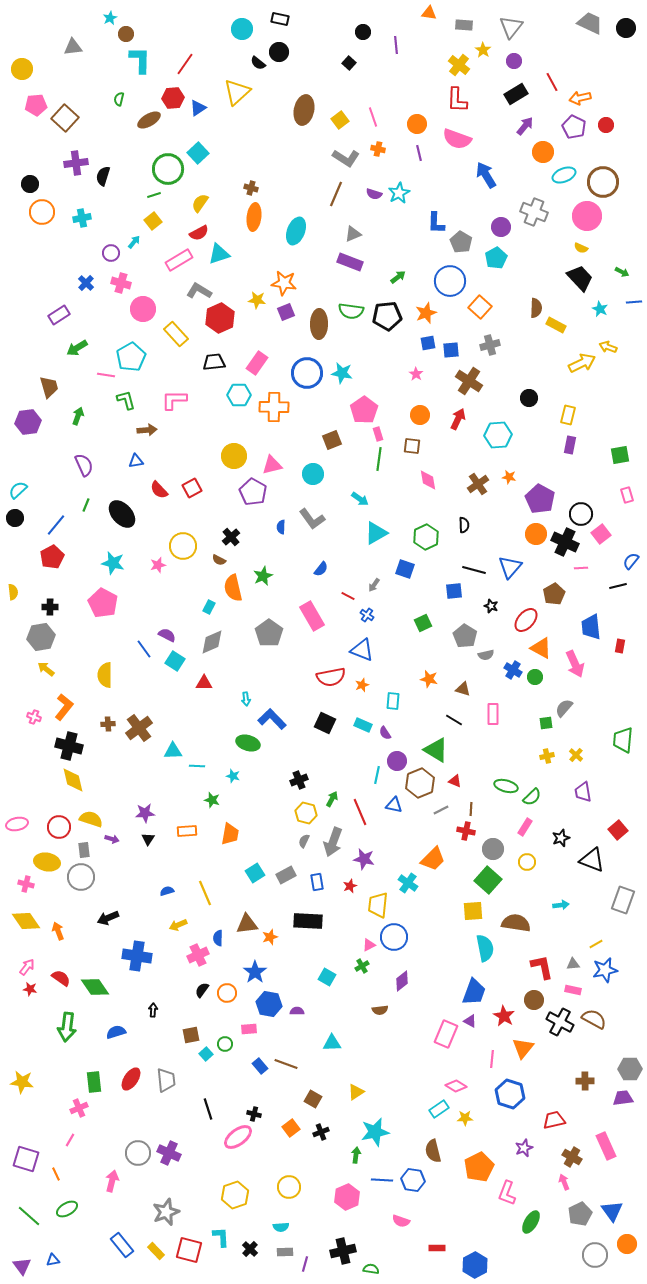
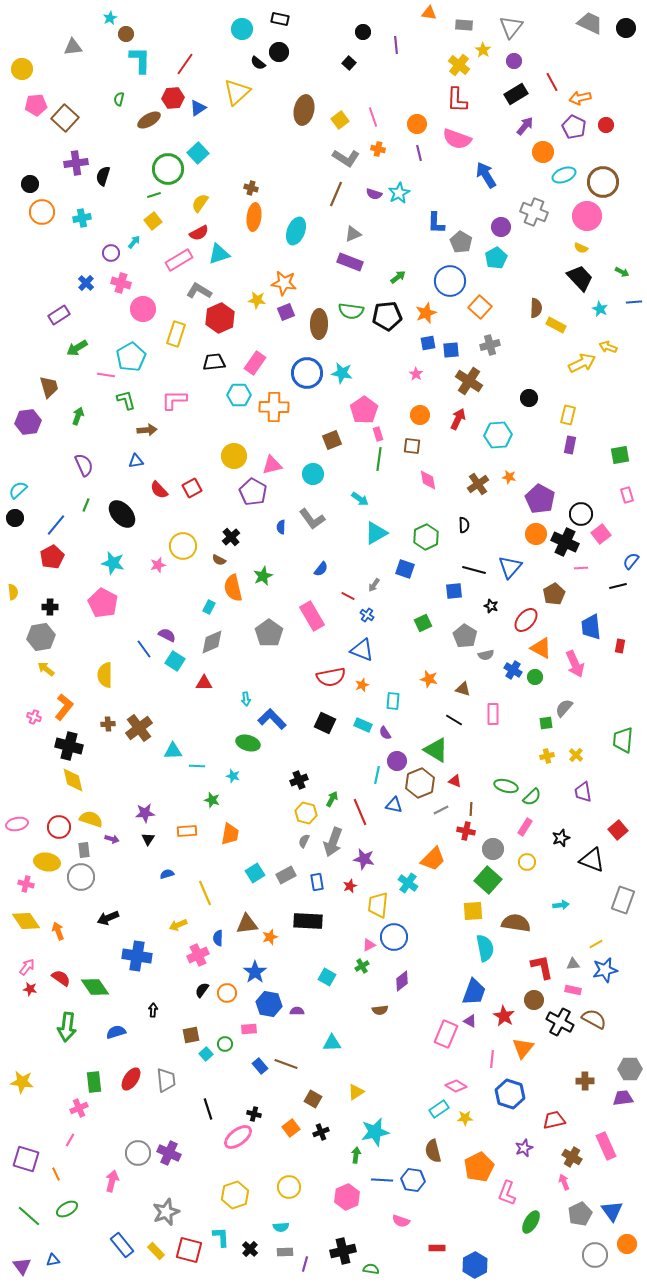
yellow rectangle at (176, 334): rotated 60 degrees clockwise
pink rectangle at (257, 363): moved 2 px left
blue semicircle at (167, 891): moved 17 px up
